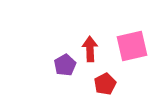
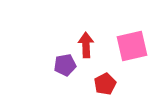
red arrow: moved 4 px left, 4 px up
purple pentagon: rotated 20 degrees clockwise
